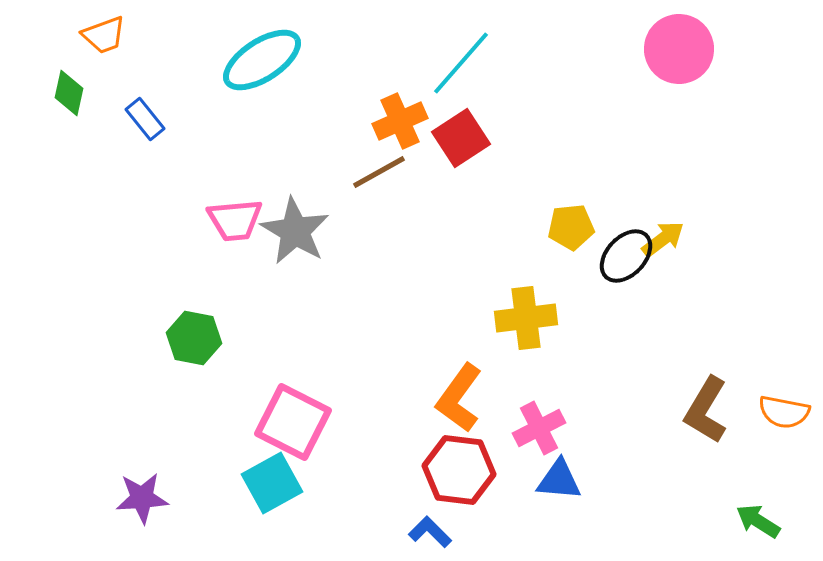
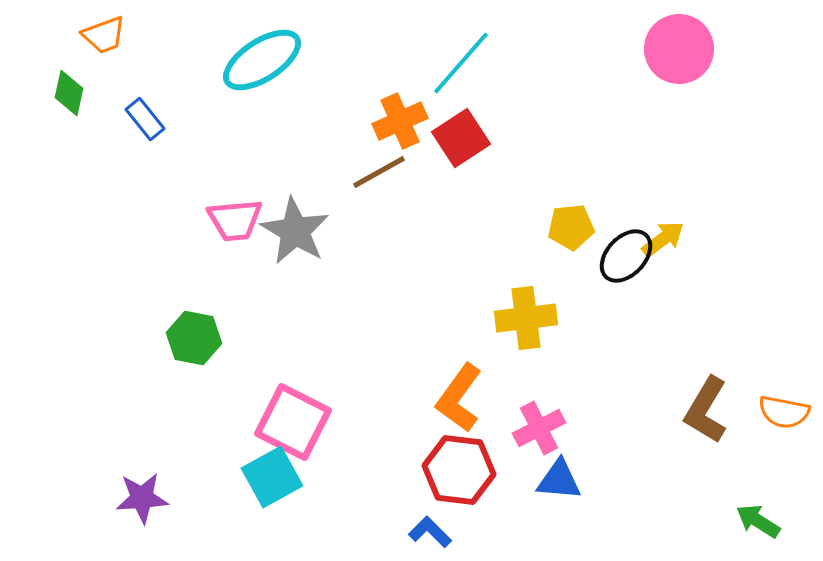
cyan square: moved 6 px up
